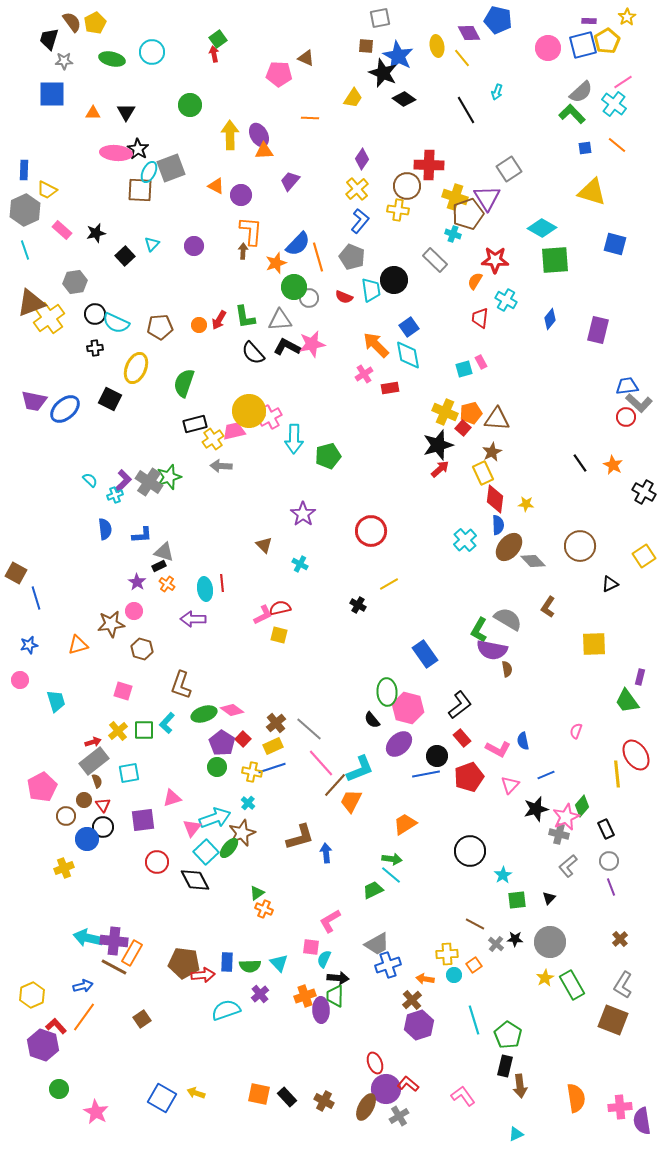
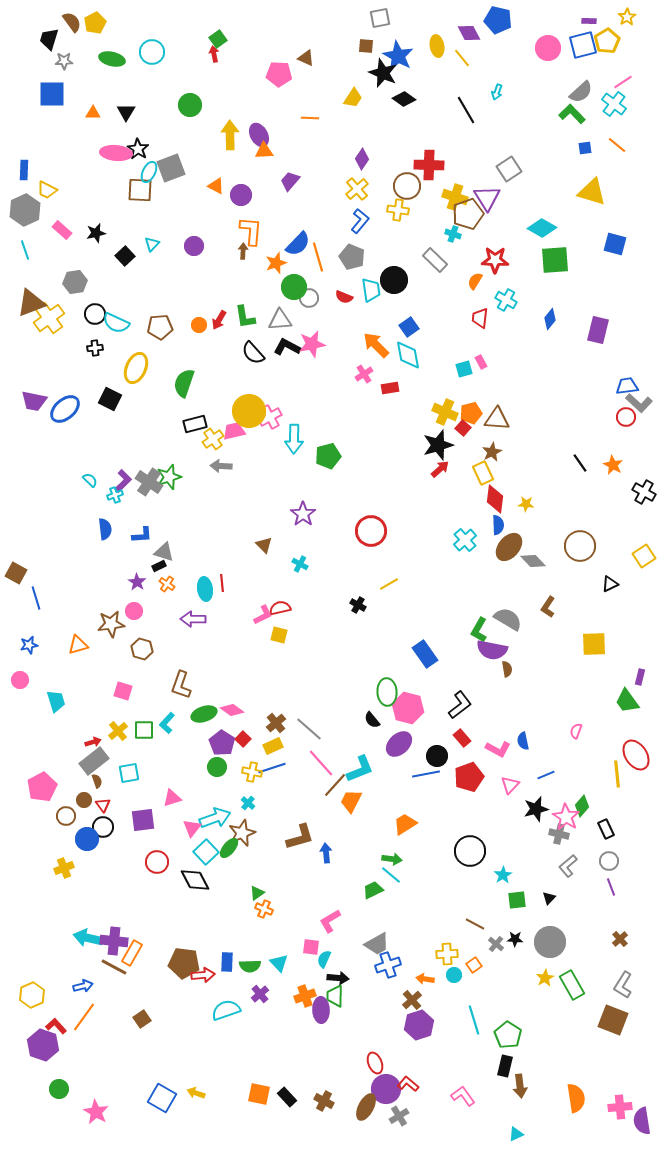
pink star at (566, 817): rotated 16 degrees counterclockwise
